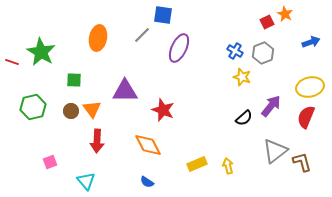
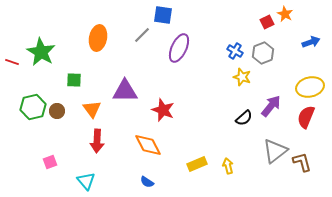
brown circle: moved 14 px left
